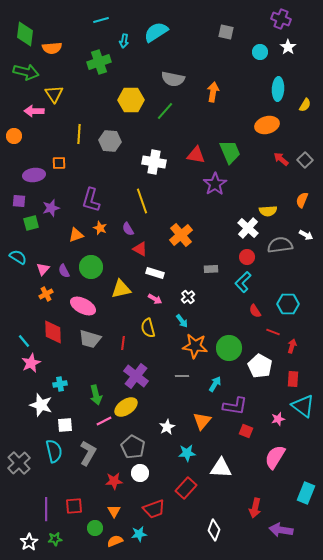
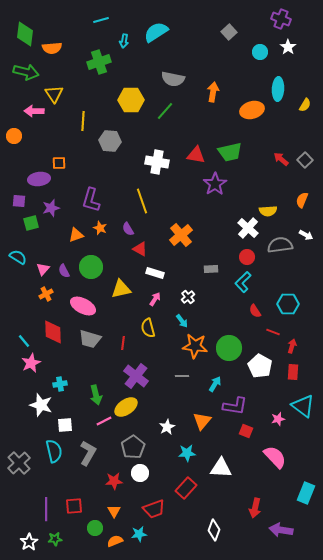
gray square at (226, 32): moved 3 px right; rotated 35 degrees clockwise
orange ellipse at (267, 125): moved 15 px left, 15 px up
yellow line at (79, 134): moved 4 px right, 13 px up
green trapezoid at (230, 152): rotated 100 degrees clockwise
white cross at (154, 162): moved 3 px right
purple ellipse at (34, 175): moved 5 px right, 4 px down
pink arrow at (155, 299): rotated 88 degrees counterclockwise
red rectangle at (293, 379): moved 7 px up
gray pentagon at (133, 447): rotated 10 degrees clockwise
pink semicircle at (275, 457): rotated 105 degrees clockwise
